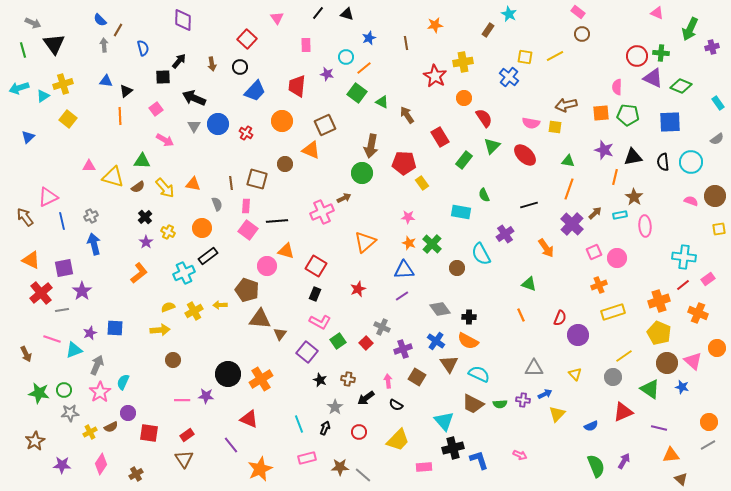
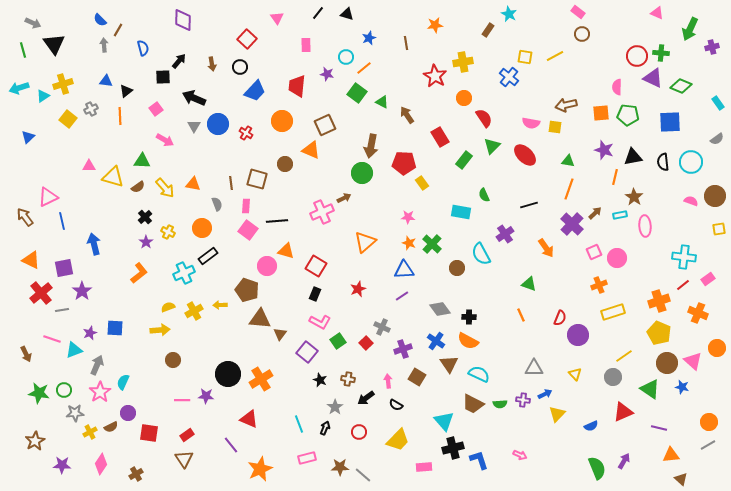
gray cross at (91, 216): moved 107 px up
gray star at (70, 413): moved 5 px right
green semicircle at (596, 466): moved 1 px right, 2 px down
